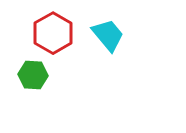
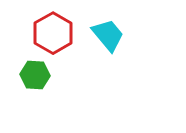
green hexagon: moved 2 px right
